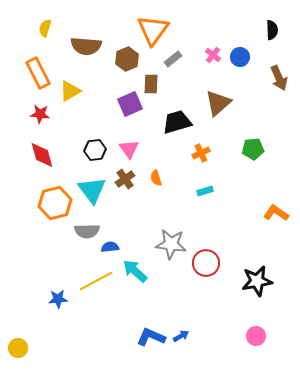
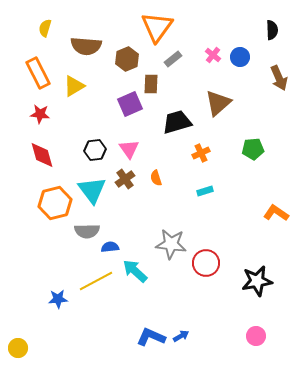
orange triangle: moved 4 px right, 3 px up
yellow triangle: moved 4 px right, 5 px up
